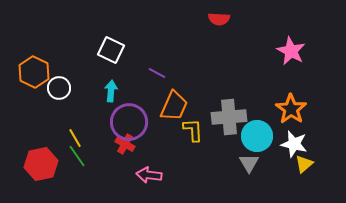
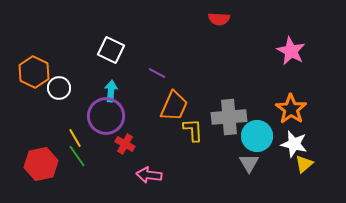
purple circle: moved 23 px left, 6 px up
